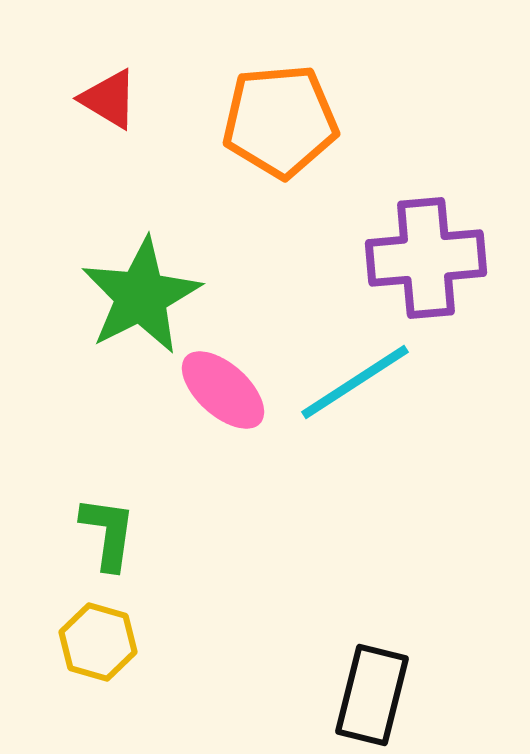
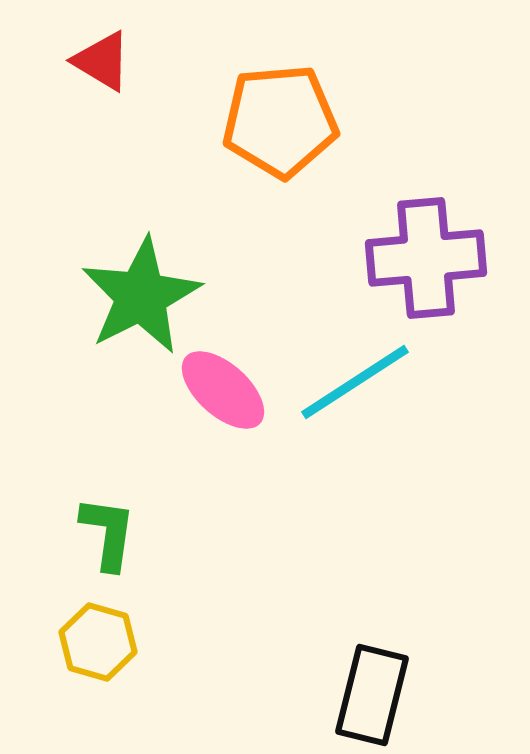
red triangle: moved 7 px left, 38 px up
